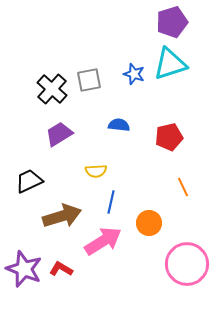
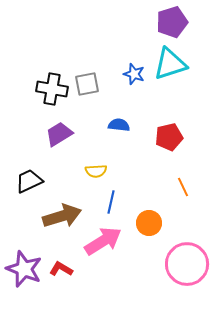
gray square: moved 2 px left, 4 px down
black cross: rotated 32 degrees counterclockwise
